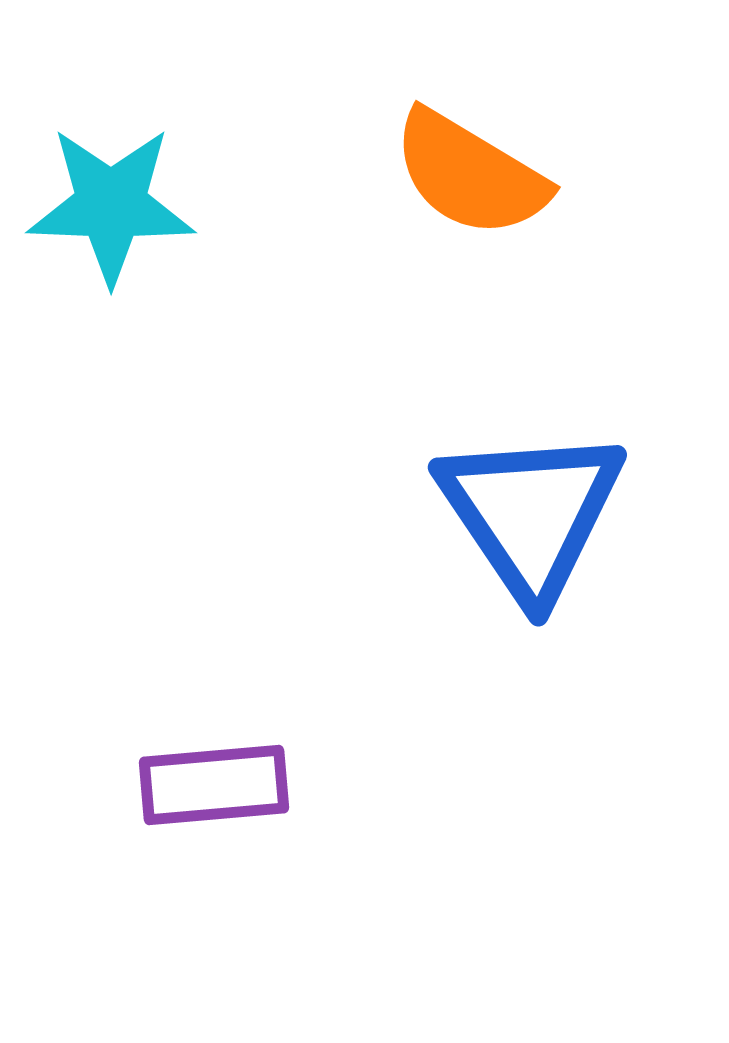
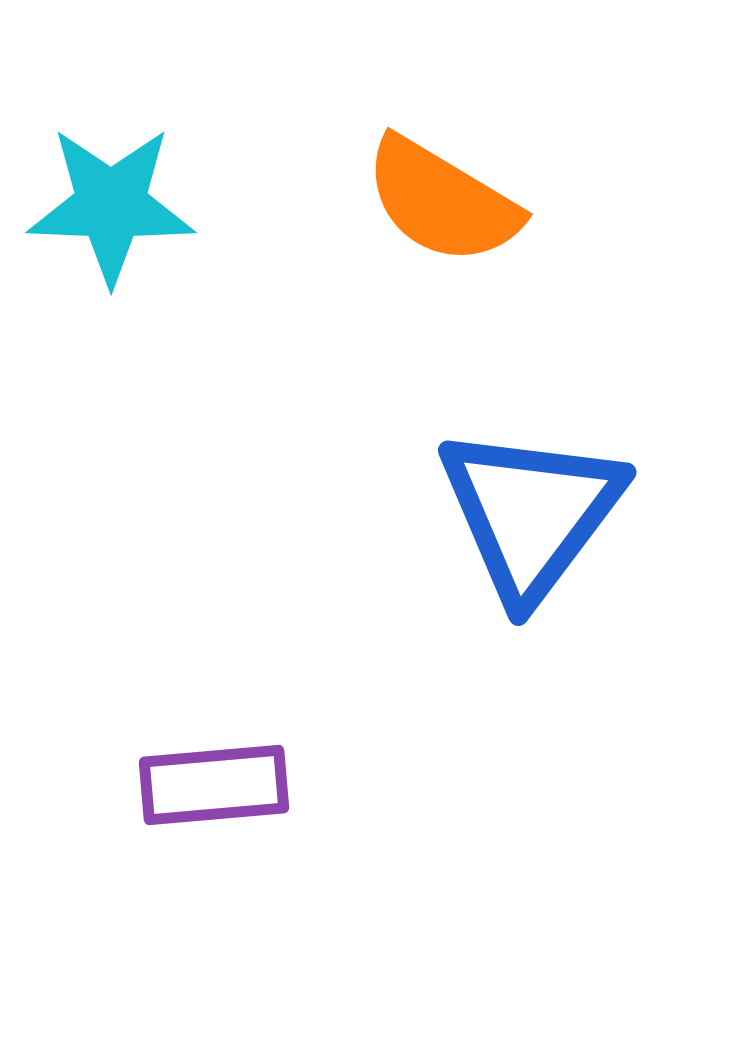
orange semicircle: moved 28 px left, 27 px down
blue triangle: rotated 11 degrees clockwise
